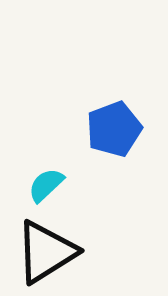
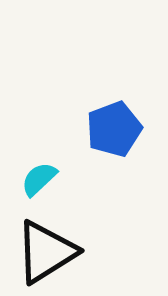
cyan semicircle: moved 7 px left, 6 px up
